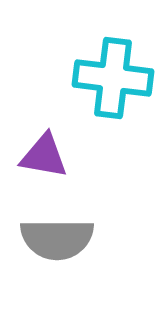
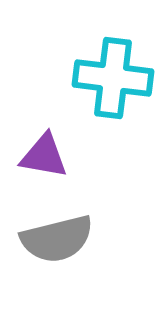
gray semicircle: rotated 14 degrees counterclockwise
